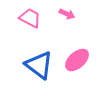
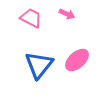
pink trapezoid: moved 1 px right
blue triangle: rotated 32 degrees clockwise
